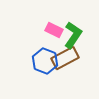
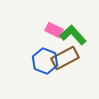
green L-shape: rotated 76 degrees counterclockwise
